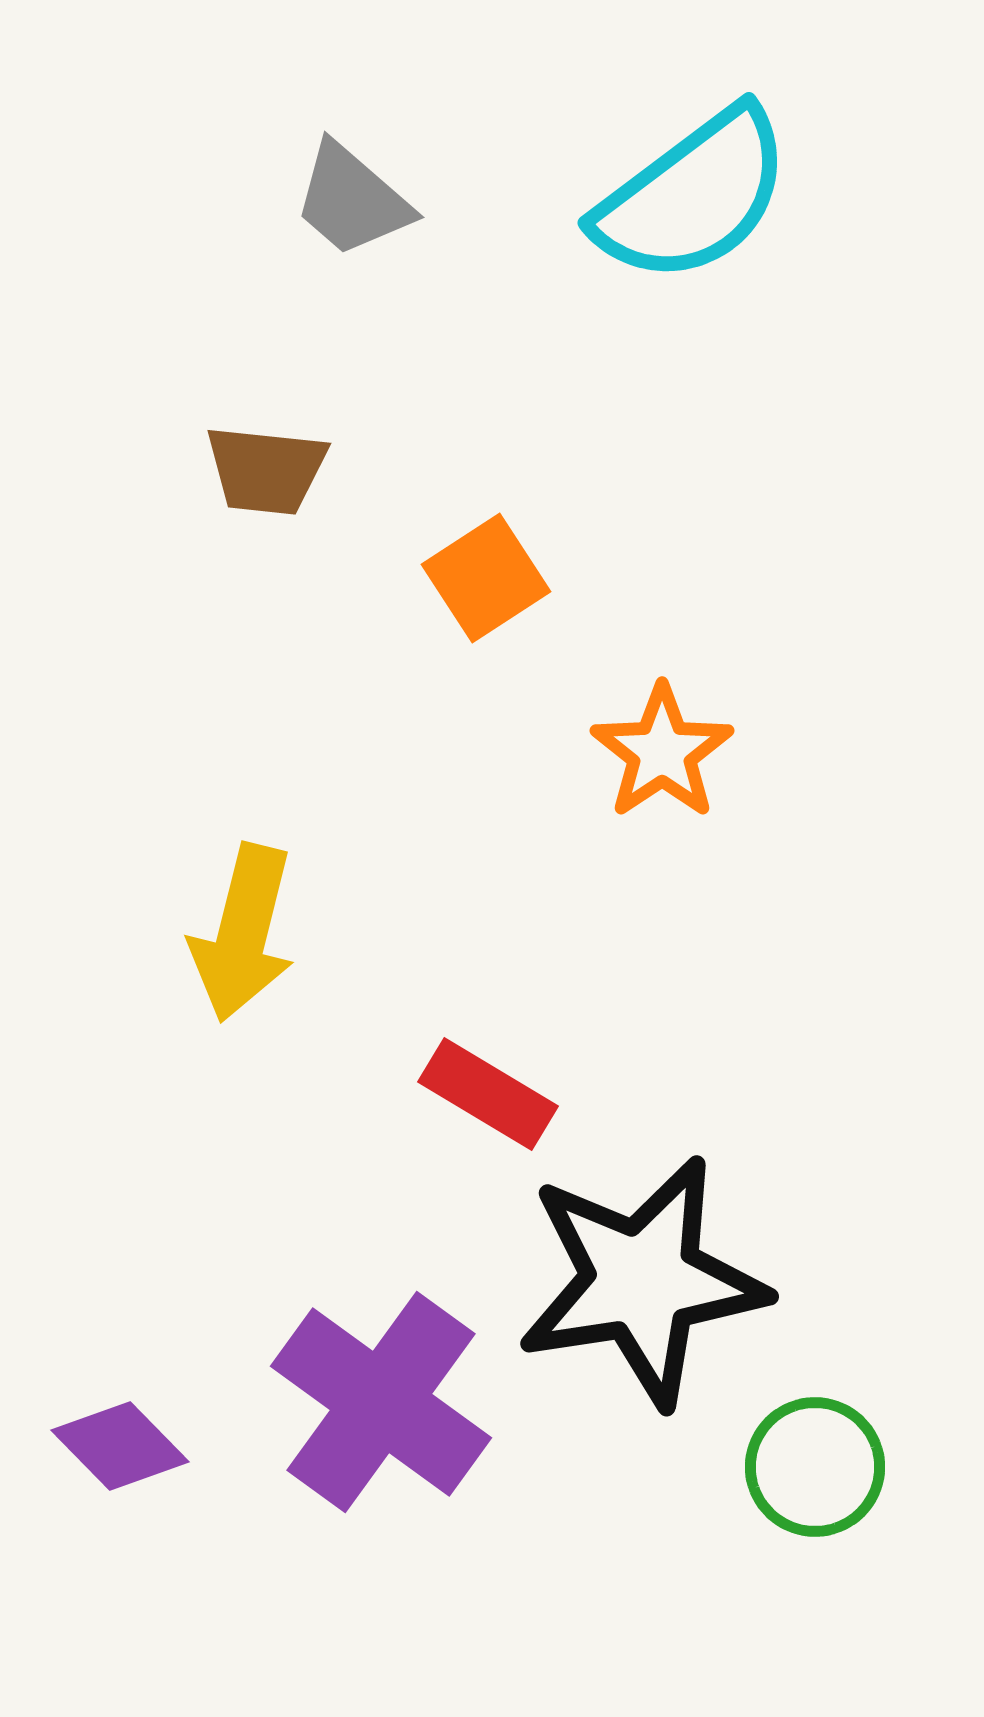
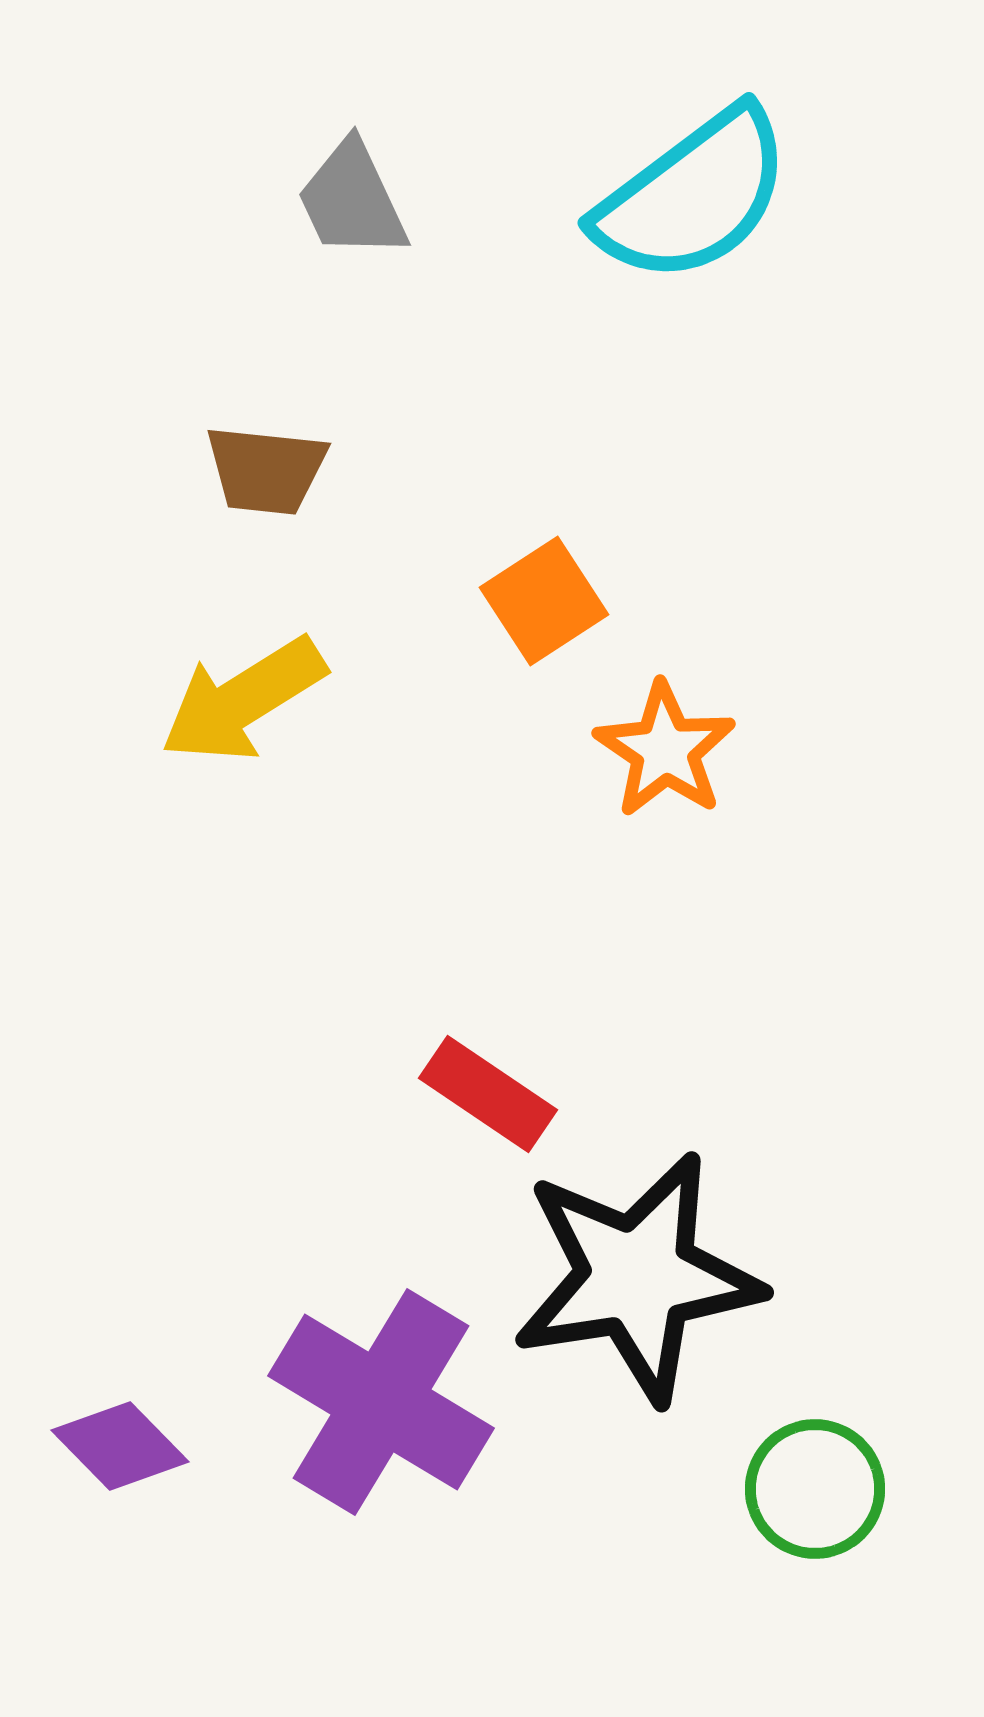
gray trapezoid: rotated 24 degrees clockwise
orange square: moved 58 px right, 23 px down
orange star: moved 3 px right, 2 px up; rotated 4 degrees counterclockwise
yellow arrow: moved 233 px up; rotated 44 degrees clockwise
red rectangle: rotated 3 degrees clockwise
black star: moved 5 px left, 4 px up
purple cross: rotated 5 degrees counterclockwise
green circle: moved 22 px down
